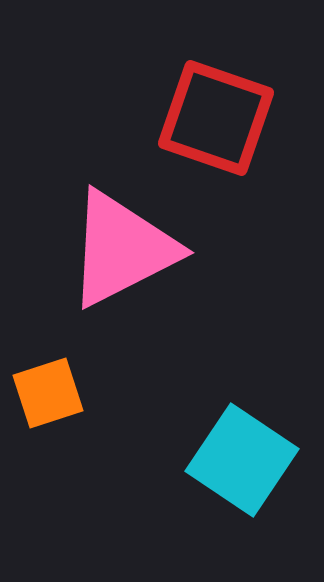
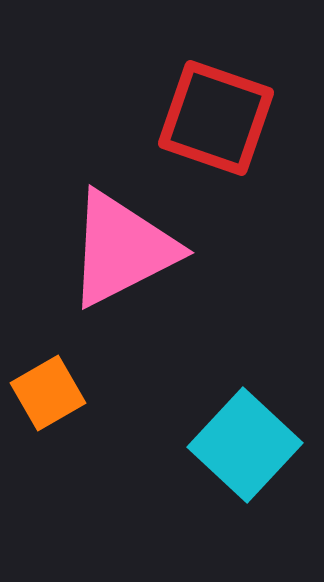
orange square: rotated 12 degrees counterclockwise
cyan square: moved 3 px right, 15 px up; rotated 9 degrees clockwise
